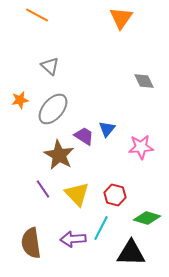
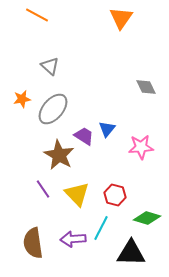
gray diamond: moved 2 px right, 6 px down
orange star: moved 2 px right, 1 px up
brown semicircle: moved 2 px right
